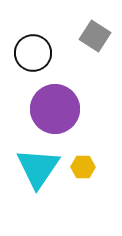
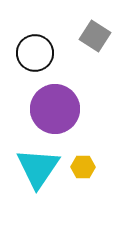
black circle: moved 2 px right
